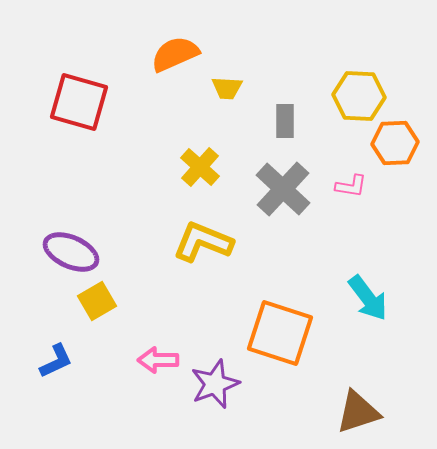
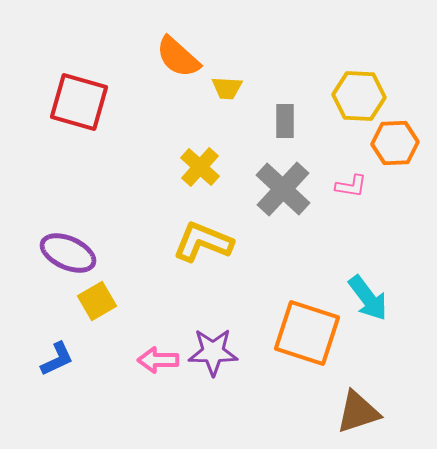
orange semicircle: moved 3 px right, 3 px down; rotated 114 degrees counterclockwise
purple ellipse: moved 3 px left, 1 px down
orange square: moved 27 px right
blue L-shape: moved 1 px right, 2 px up
purple star: moved 2 px left, 32 px up; rotated 21 degrees clockwise
